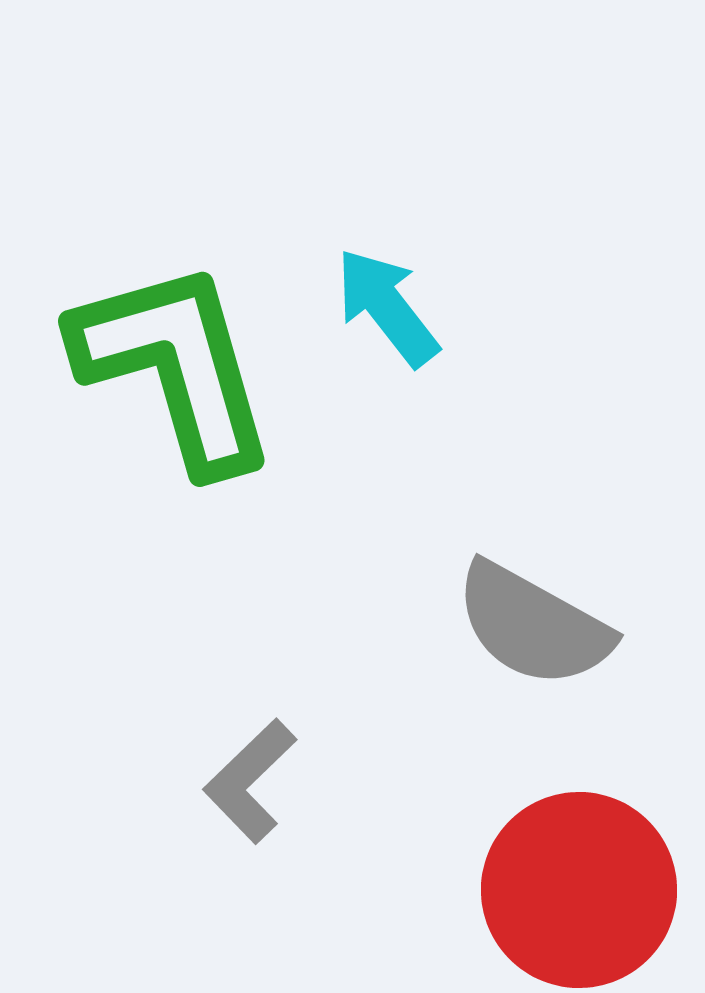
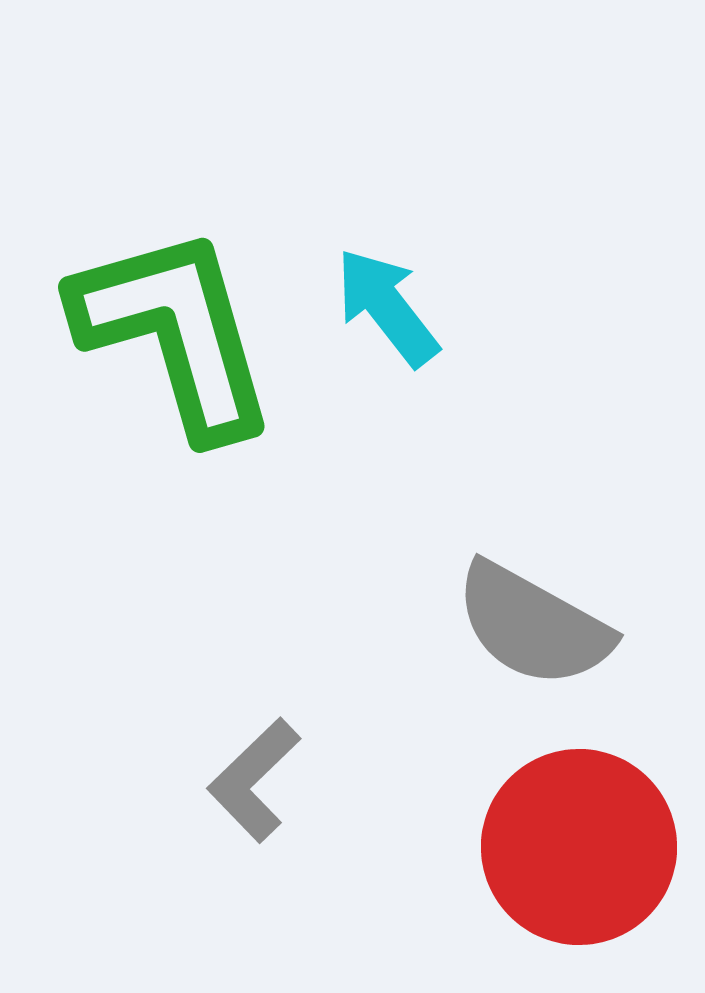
green L-shape: moved 34 px up
gray L-shape: moved 4 px right, 1 px up
red circle: moved 43 px up
